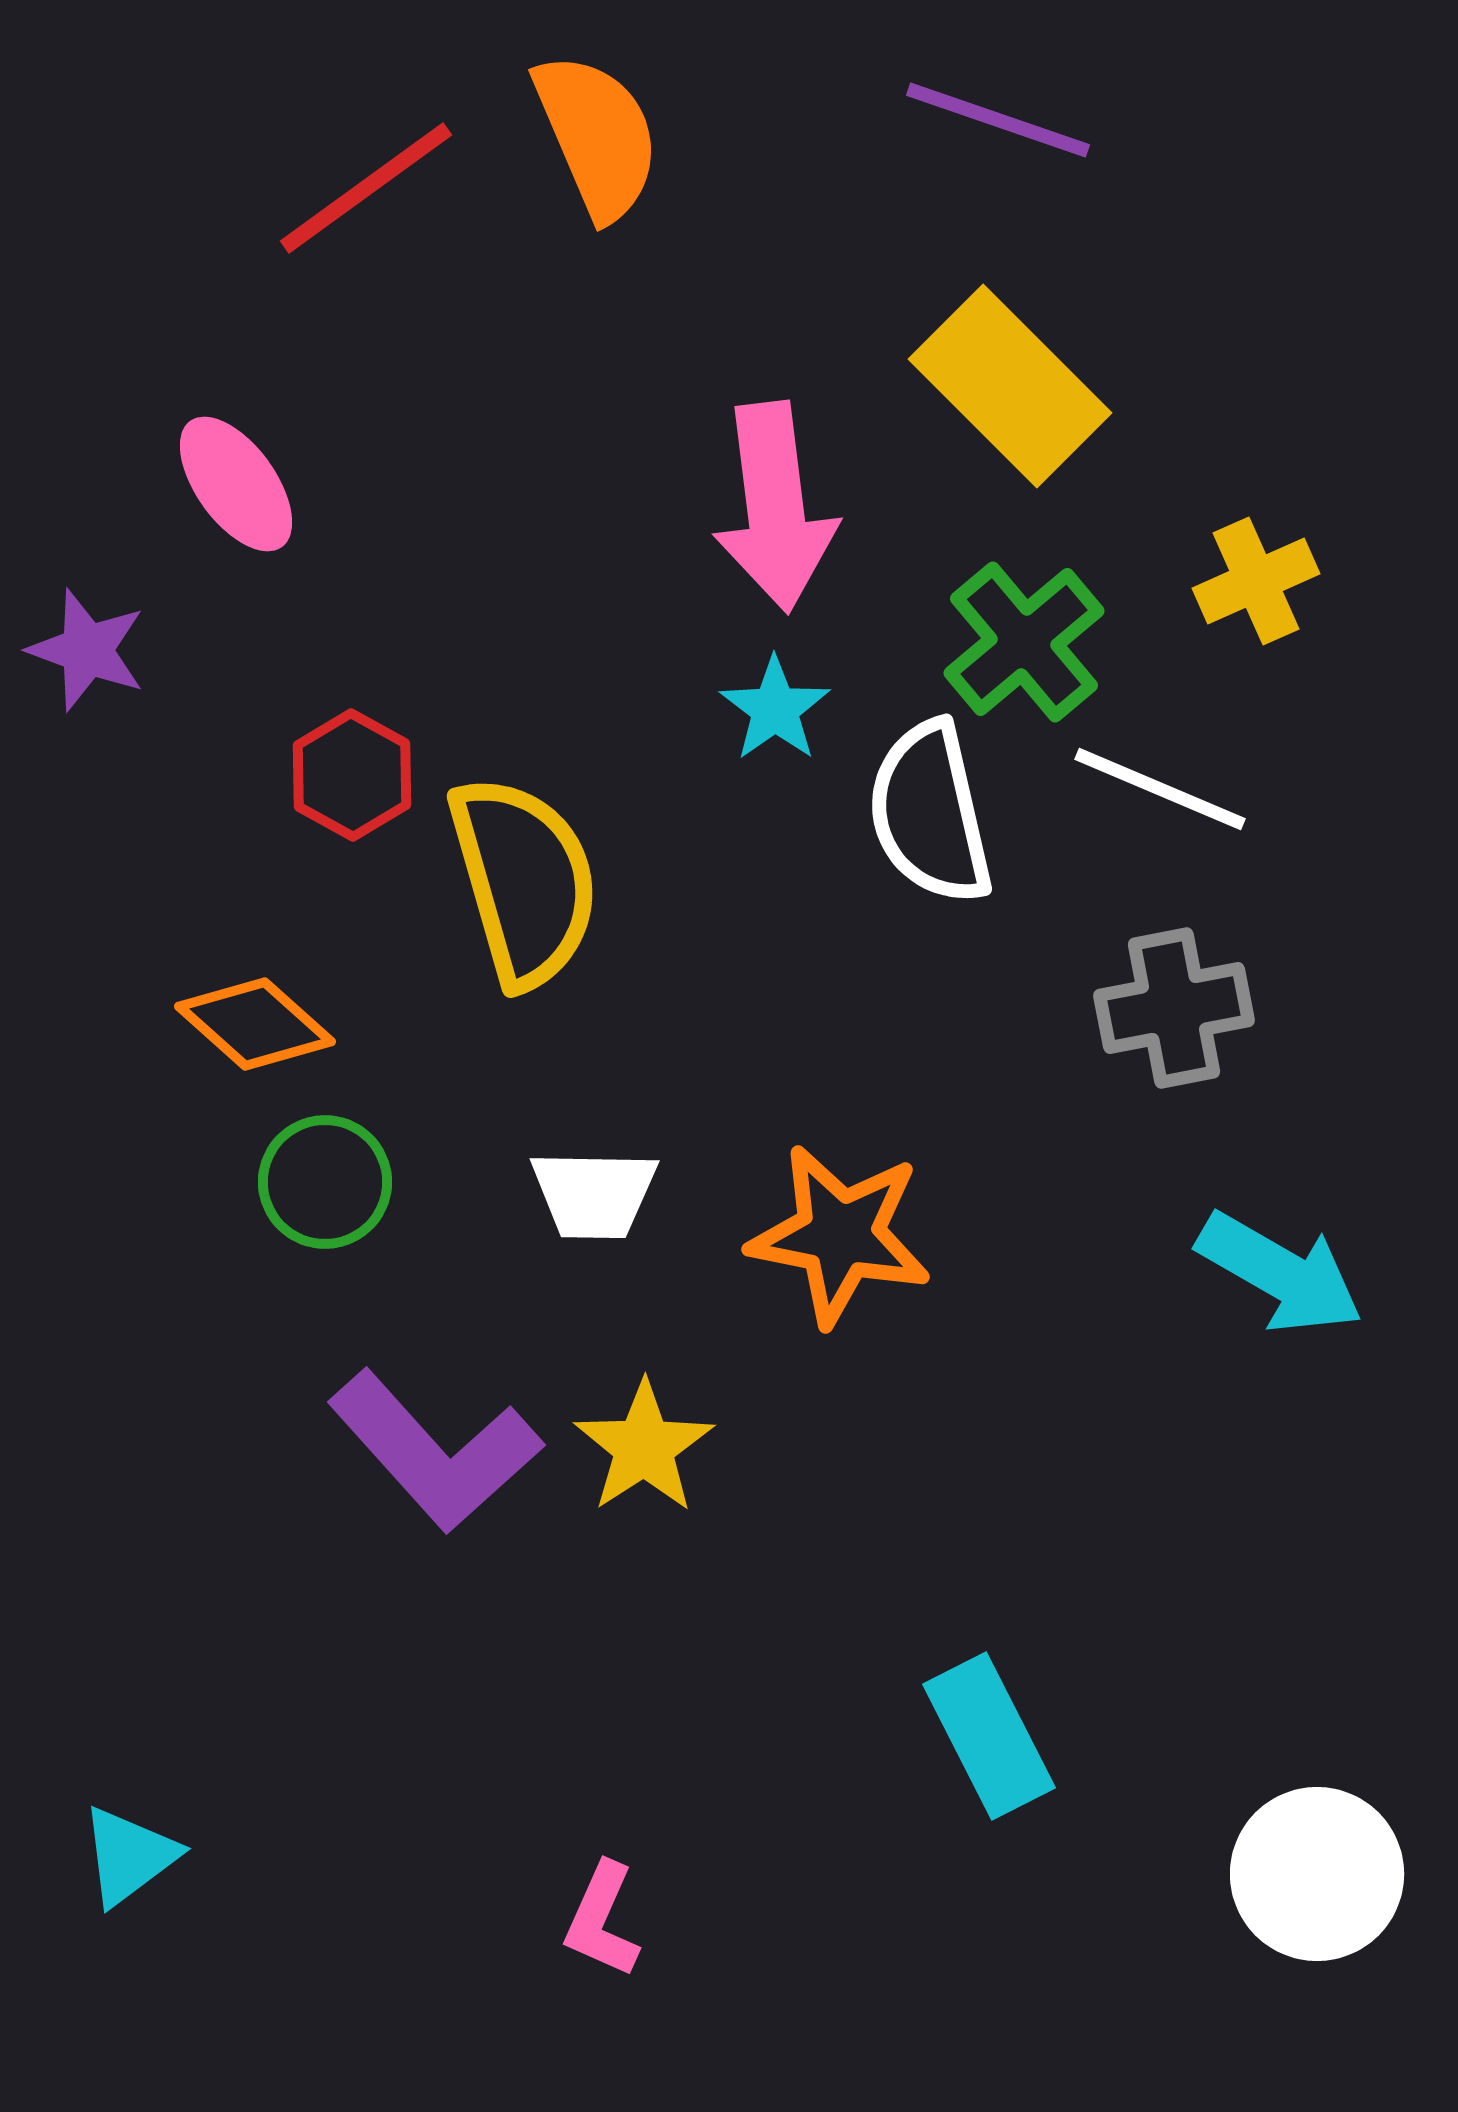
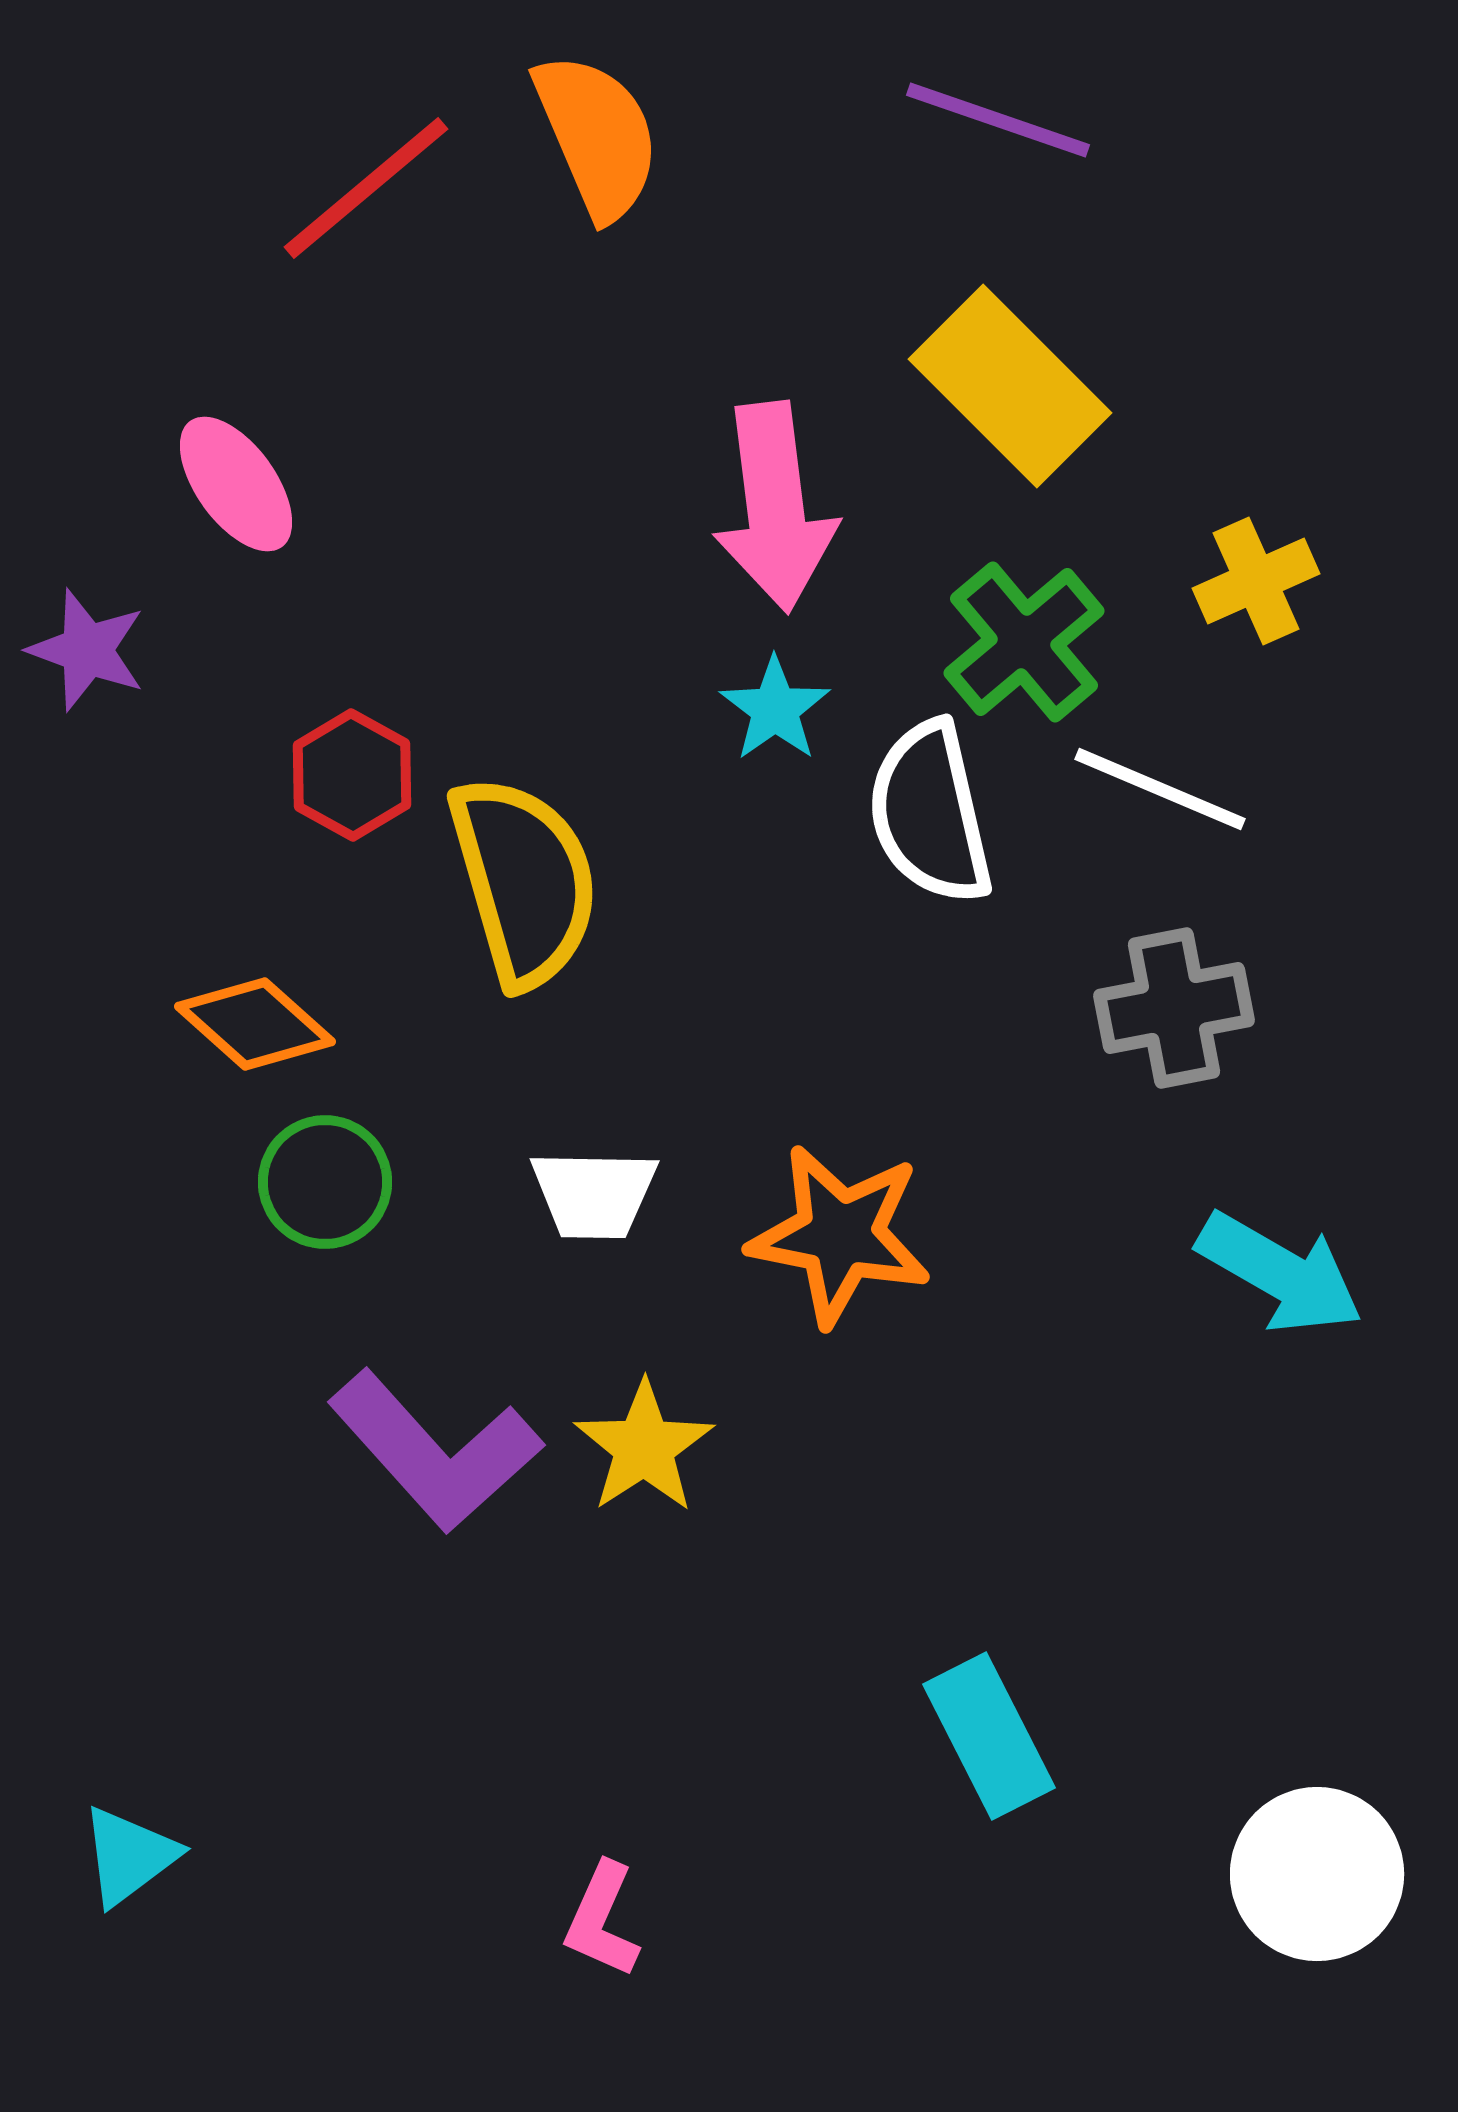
red line: rotated 4 degrees counterclockwise
